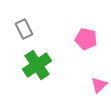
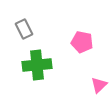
pink pentagon: moved 4 px left, 3 px down
green cross: rotated 28 degrees clockwise
